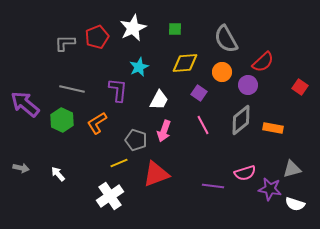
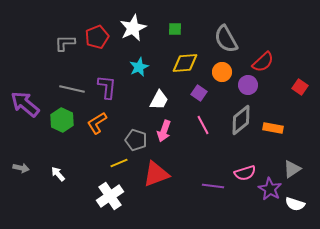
purple L-shape: moved 11 px left, 3 px up
gray triangle: rotated 18 degrees counterclockwise
purple star: rotated 20 degrees clockwise
